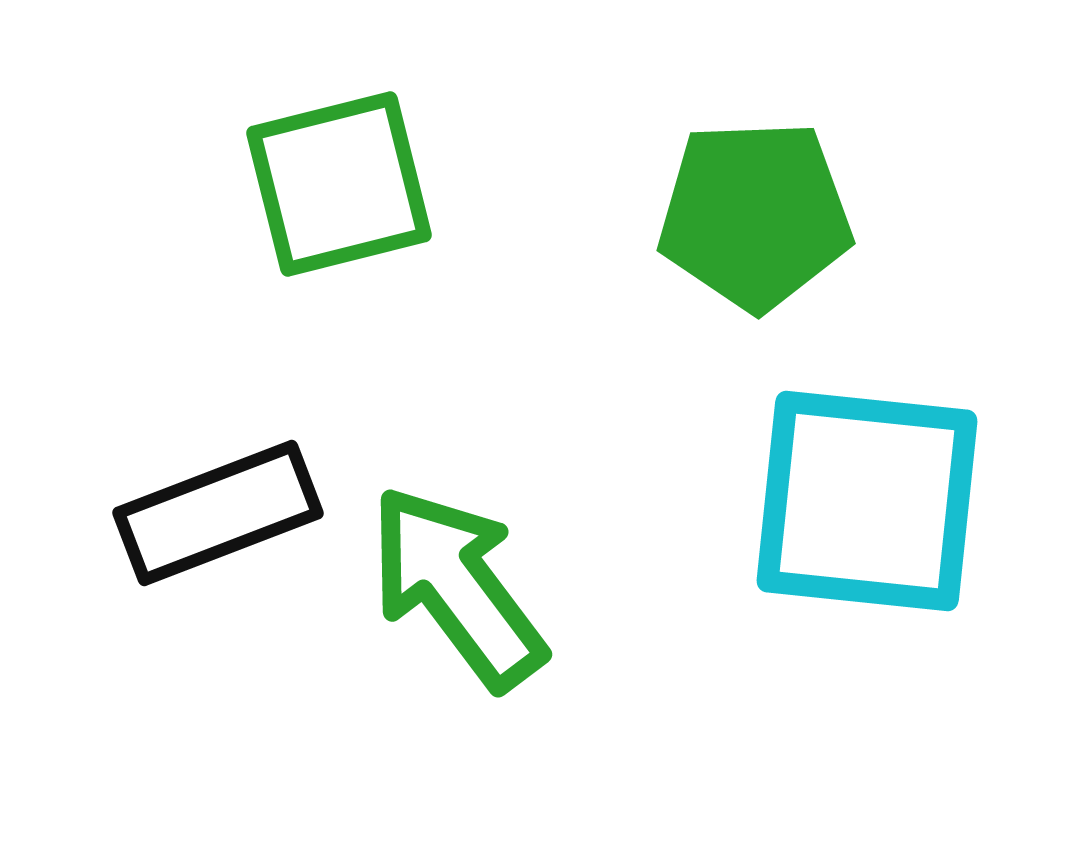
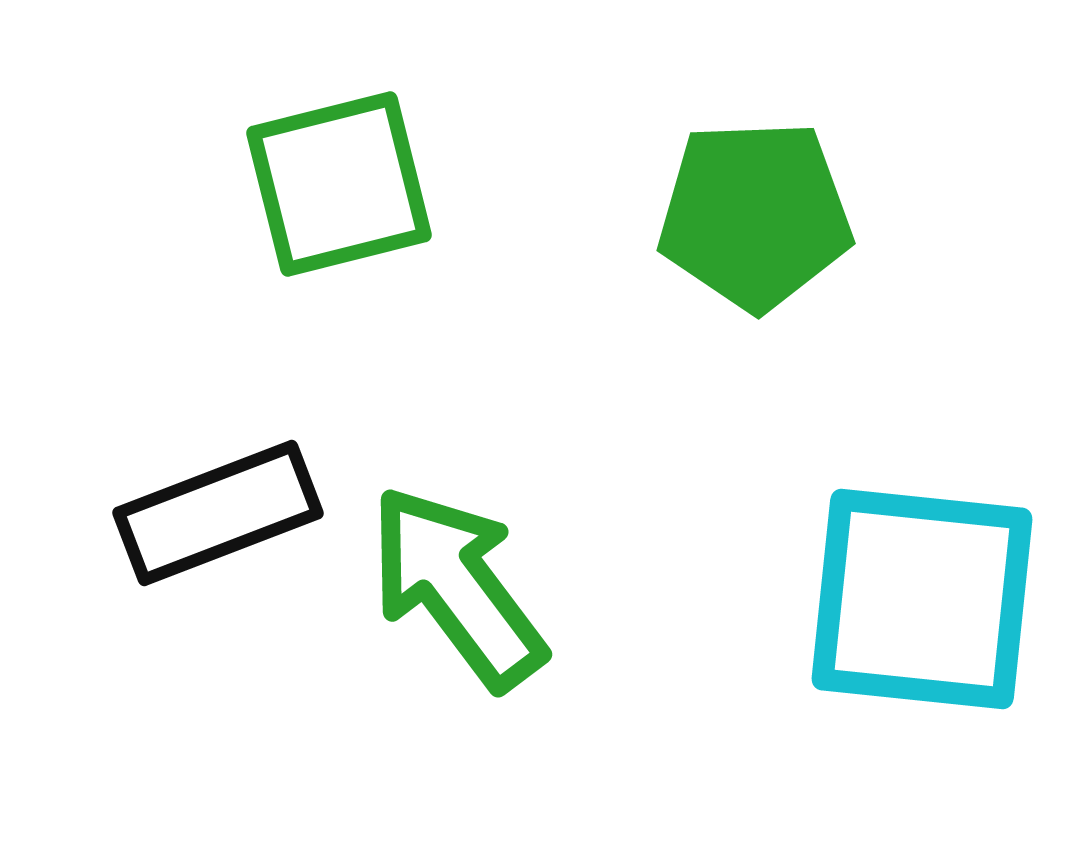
cyan square: moved 55 px right, 98 px down
